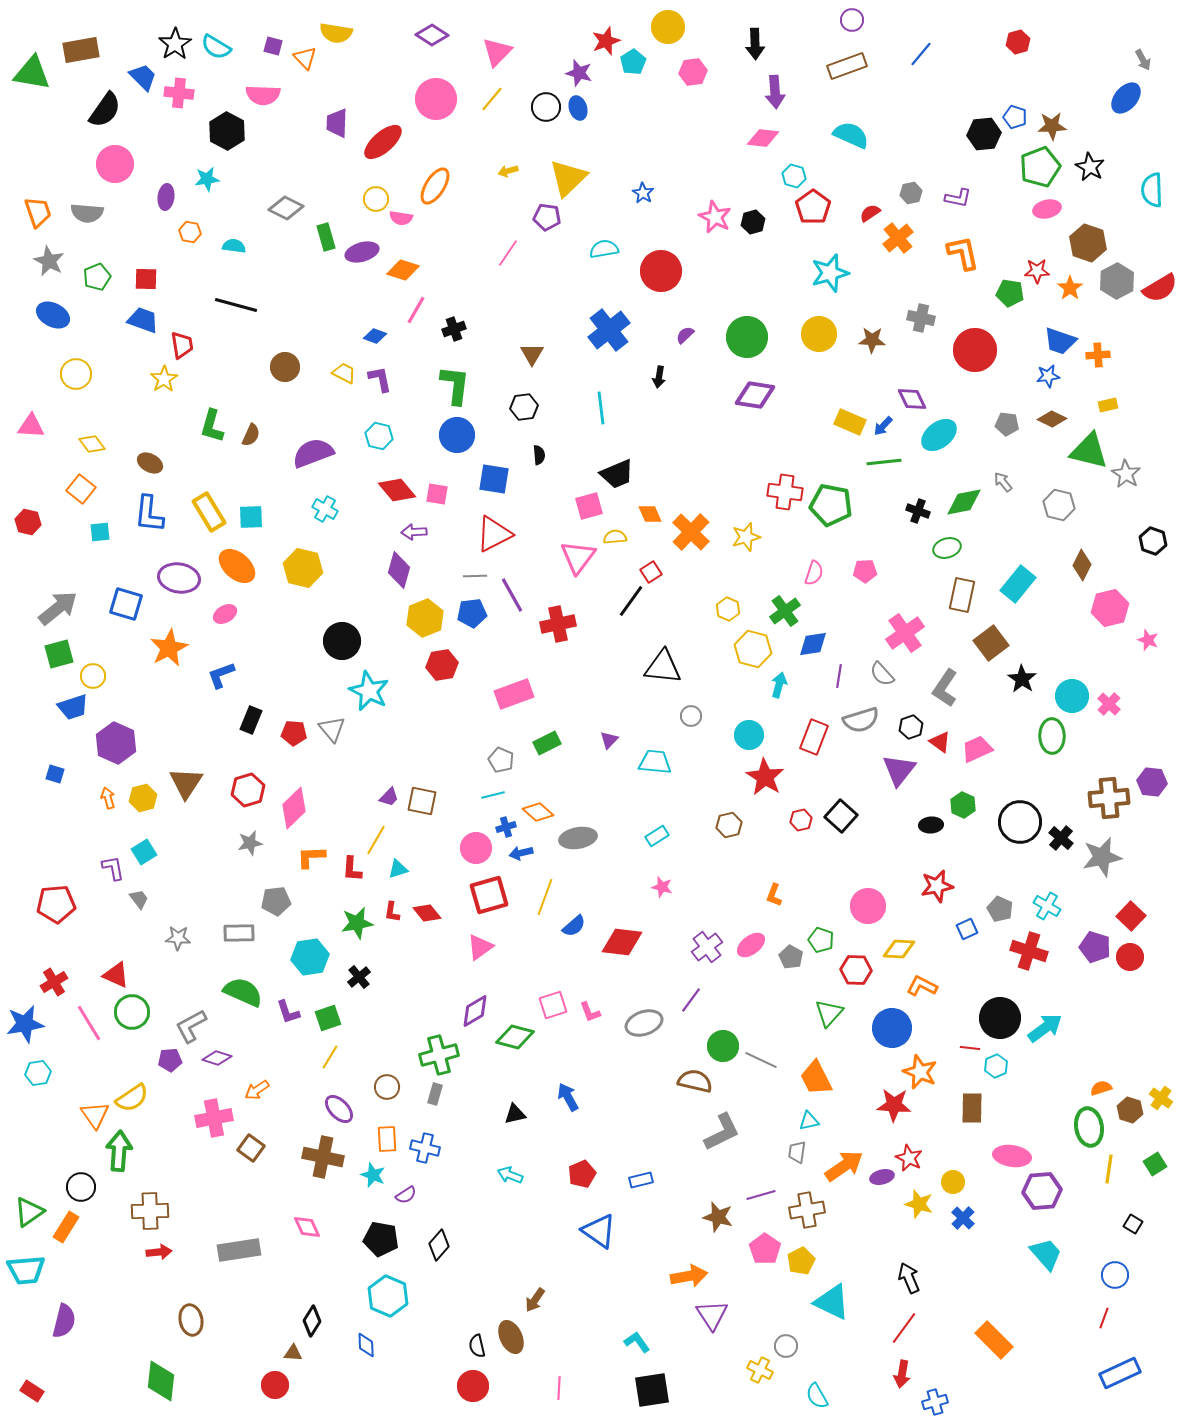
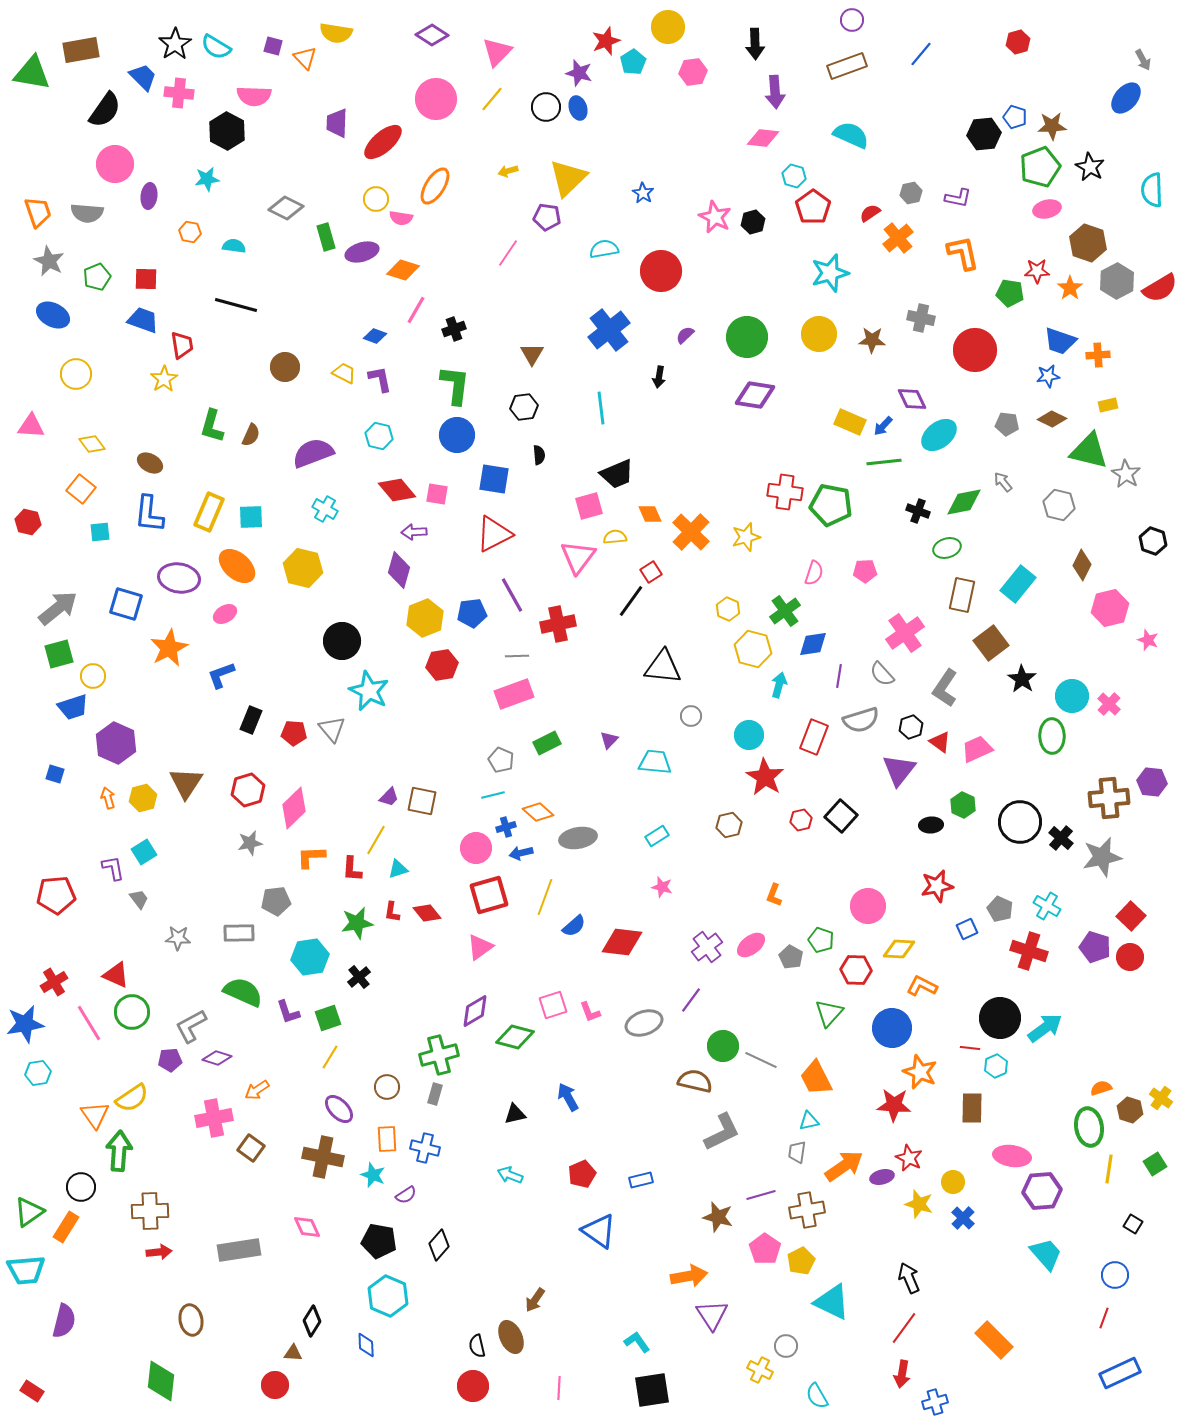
pink semicircle at (263, 95): moved 9 px left, 1 px down
purple ellipse at (166, 197): moved 17 px left, 1 px up
yellow rectangle at (209, 512): rotated 54 degrees clockwise
gray line at (475, 576): moved 42 px right, 80 px down
red pentagon at (56, 904): moved 9 px up
black pentagon at (381, 1239): moved 2 px left, 2 px down
